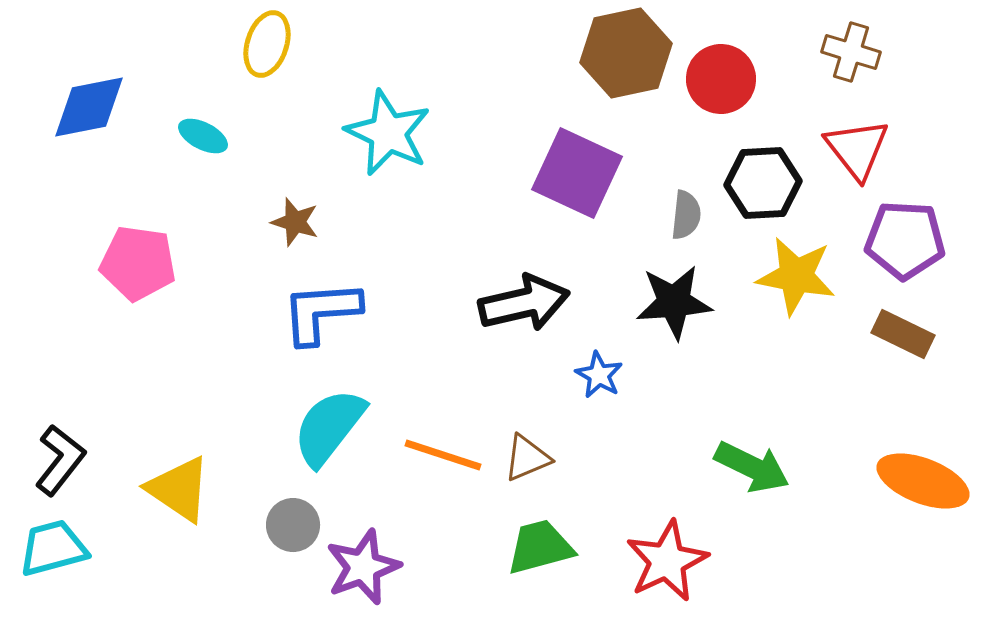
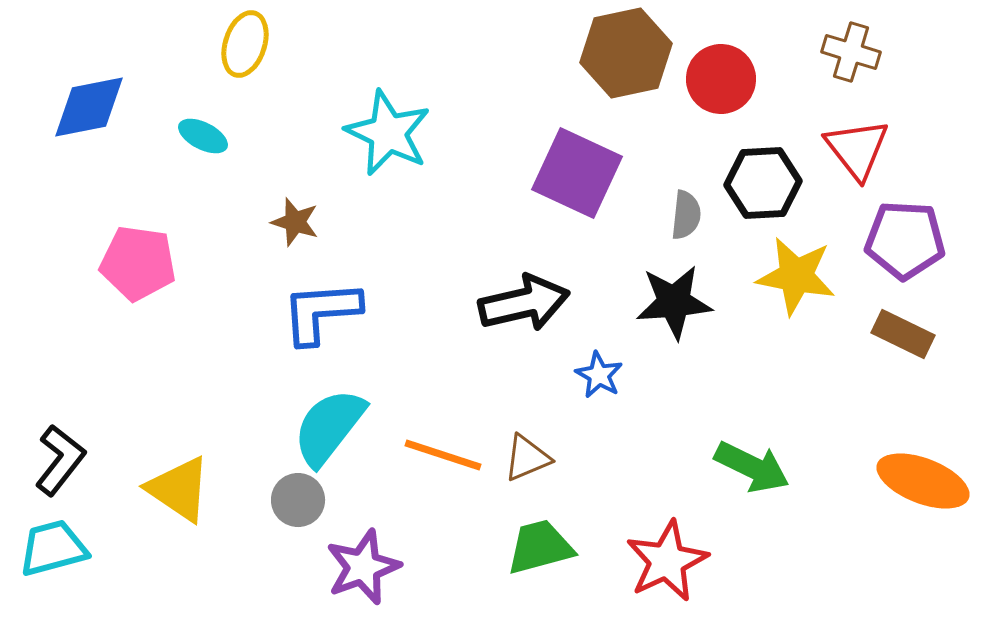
yellow ellipse: moved 22 px left
gray circle: moved 5 px right, 25 px up
